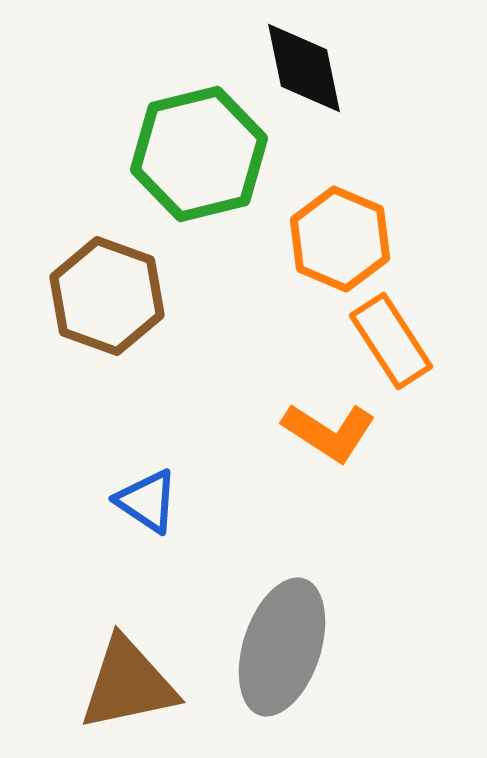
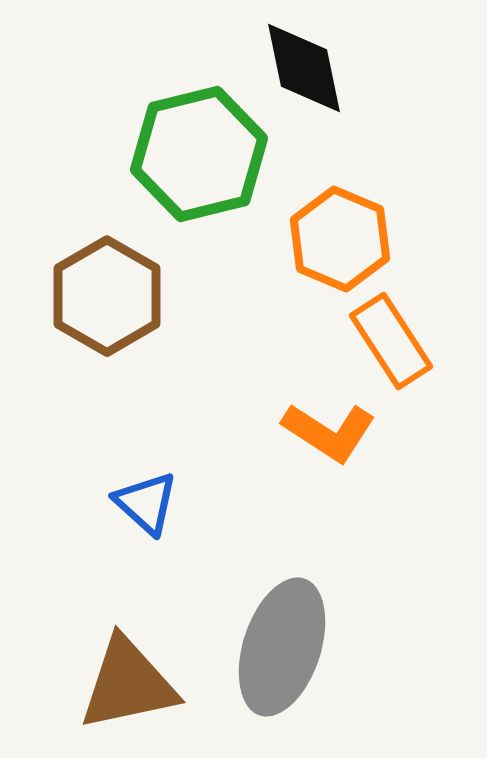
brown hexagon: rotated 10 degrees clockwise
blue triangle: moved 1 px left, 2 px down; rotated 8 degrees clockwise
